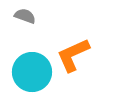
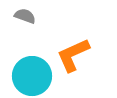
cyan circle: moved 4 px down
